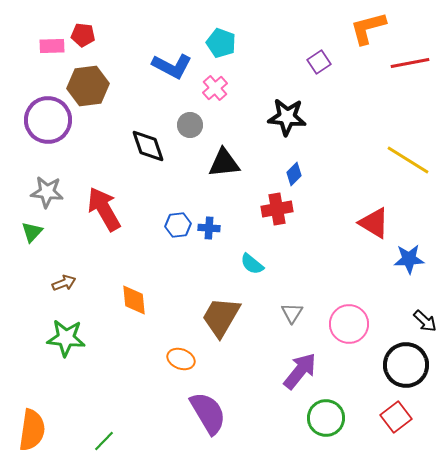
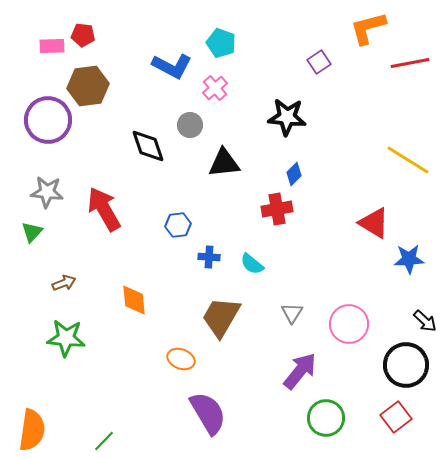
blue cross: moved 29 px down
